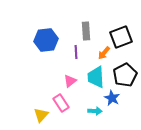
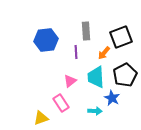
yellow triangle: moved 3 px down; rotated 28 degrees clockwise
